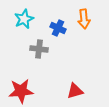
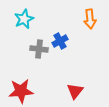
orange arrow: moved 6 px right
blue cross: moved 2 px right, 13 px down; rotated 35 degrees clockwise
red triangle: rotated 36 degrees counterclockwise
